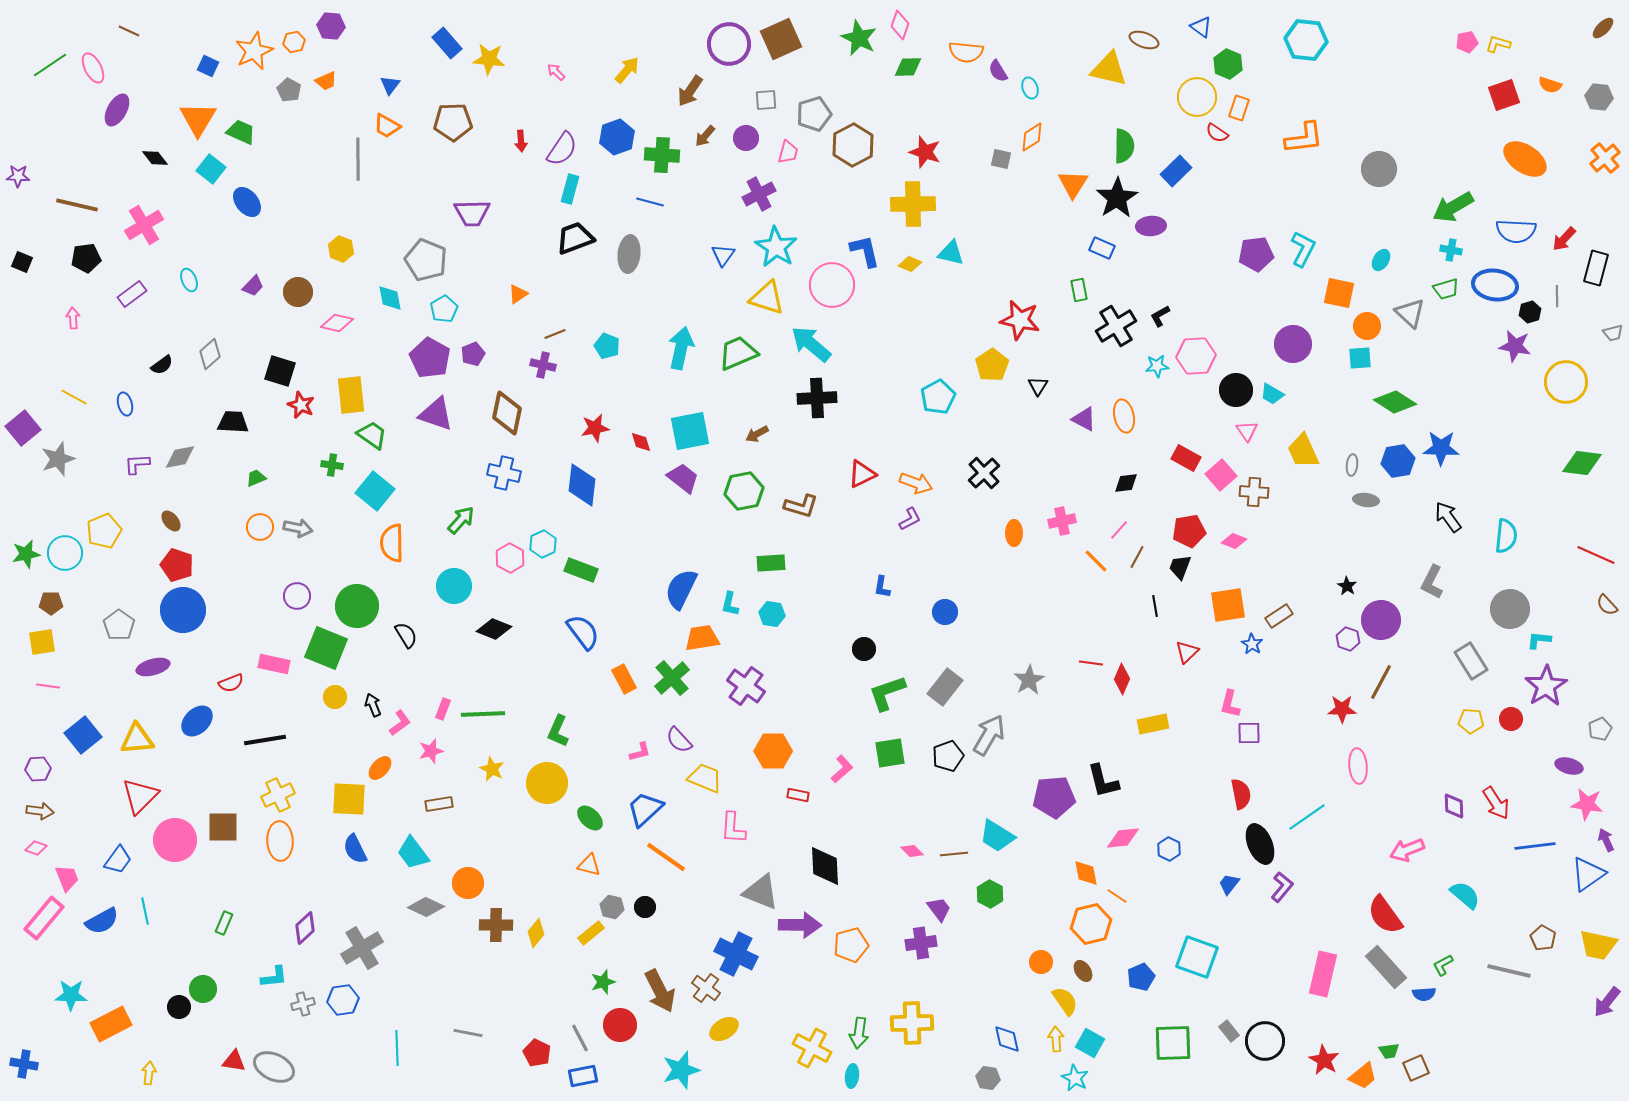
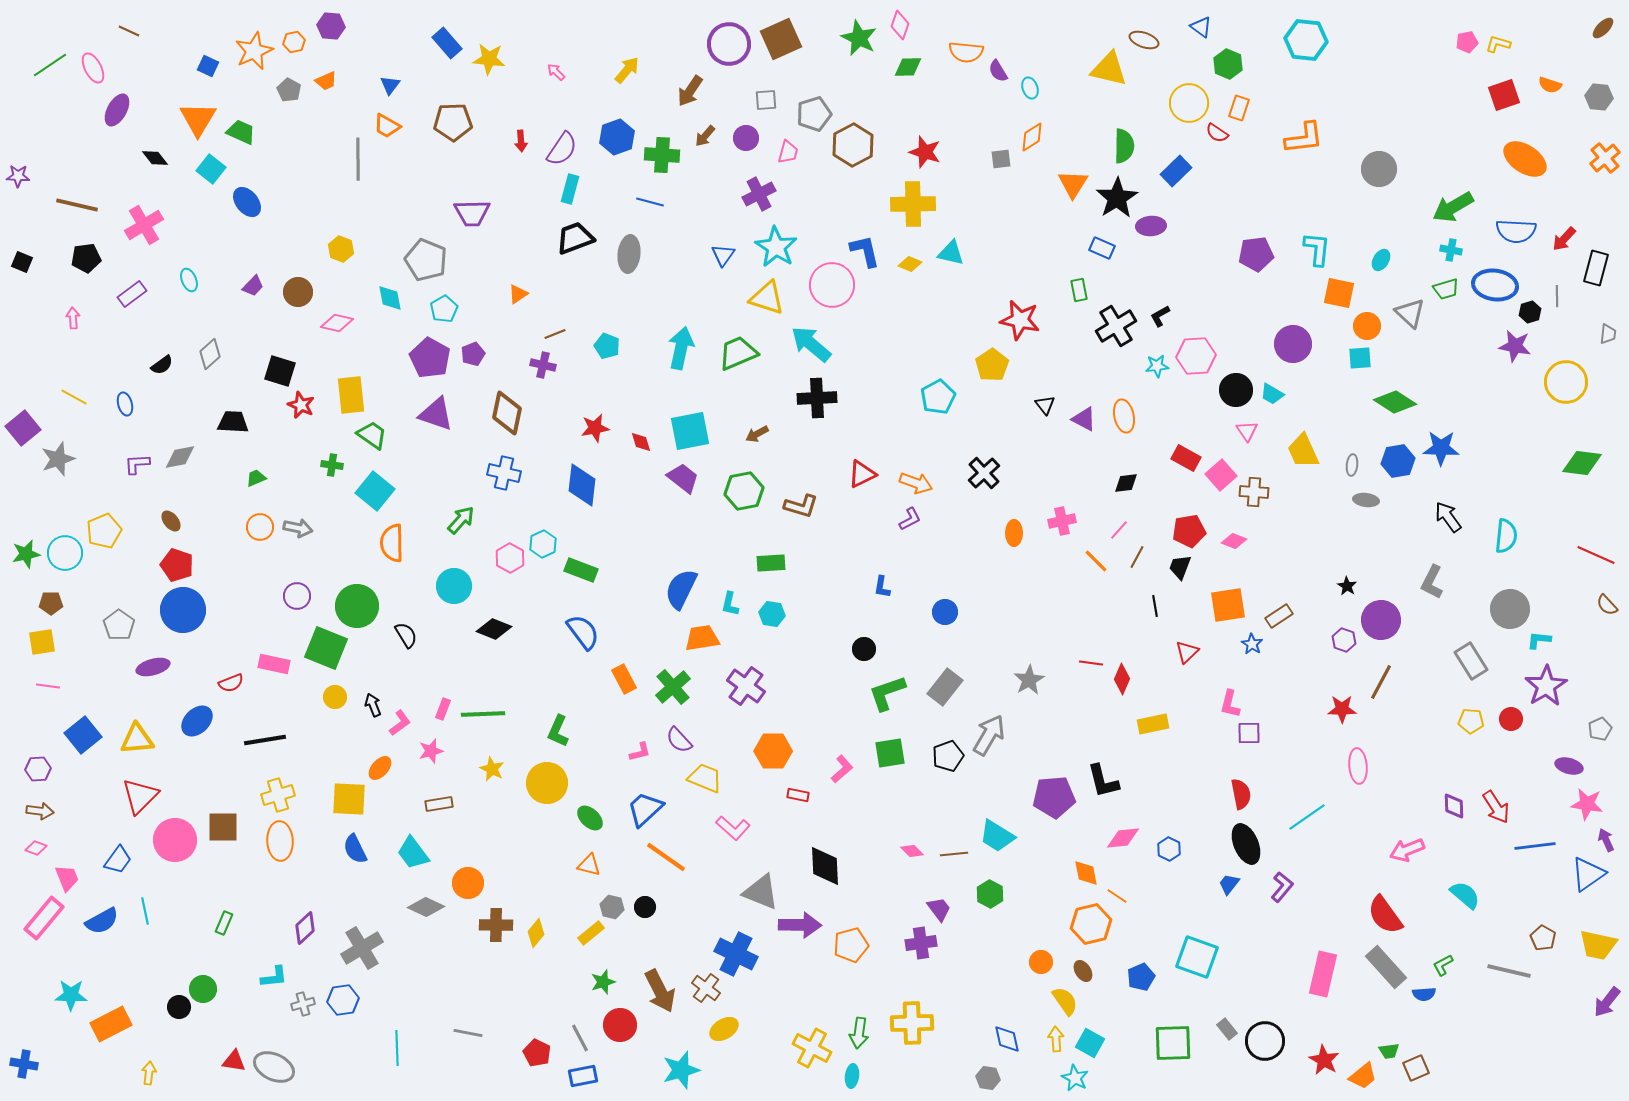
yellow circle at (1197, 97): moved 8 px left, 6 px down
gray square at (1001, 159): rotated 20 degrees counterclockwise
cyan L-shape at (1303, 249): moved 14 px right; rotated 21 degrees counterclockwise
gray trapezoid at (1613, 333): moved 5 px left, 1 px down; rotated 70 degrees counterclockwise
black triangle at (1038, 386): moved 7 px right, 19 px down; rotated 10 degrees counterclockwise
purple hexagon at (1348, 639): moved 4 px left, 1 px down
green cross at (672, 678): moved 1 px right, 9 px down
yellow cross at (278, 795): rotated 8 degrees clockwise
red arrow at (1496, 803): moved 4 px down
pink L-shape at (733, 828): rotated 52 degrees counterclockwise
black ellipse at (1260, 844): moved 14 px left
gray rectangle at (1229, 1031): moved 2 px left, 2 px up
